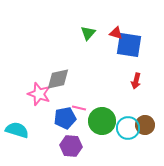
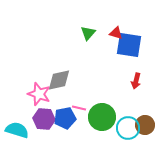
gray diamond: moved 1 px right, 1 px down
green circle: moved 4 px up
purple hexagon: moved 27 px left, 27 px up
